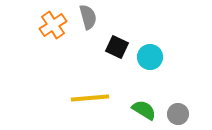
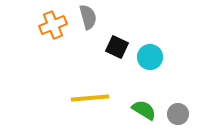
orange cross: rotated 12 degrees clockwise
